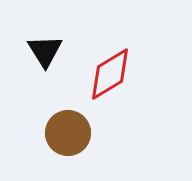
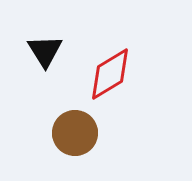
brown circle: moved 7 px right
